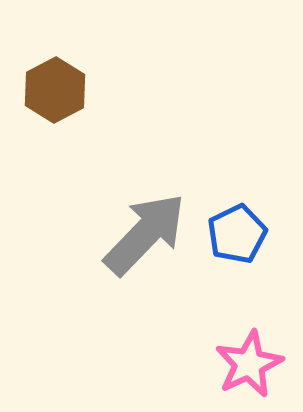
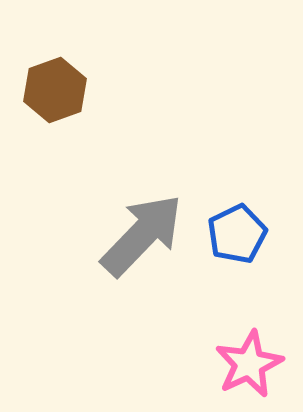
brown hexagon: rotated 8 degrees clockwise
gray arrow: moved 3 px left, 1 px down
